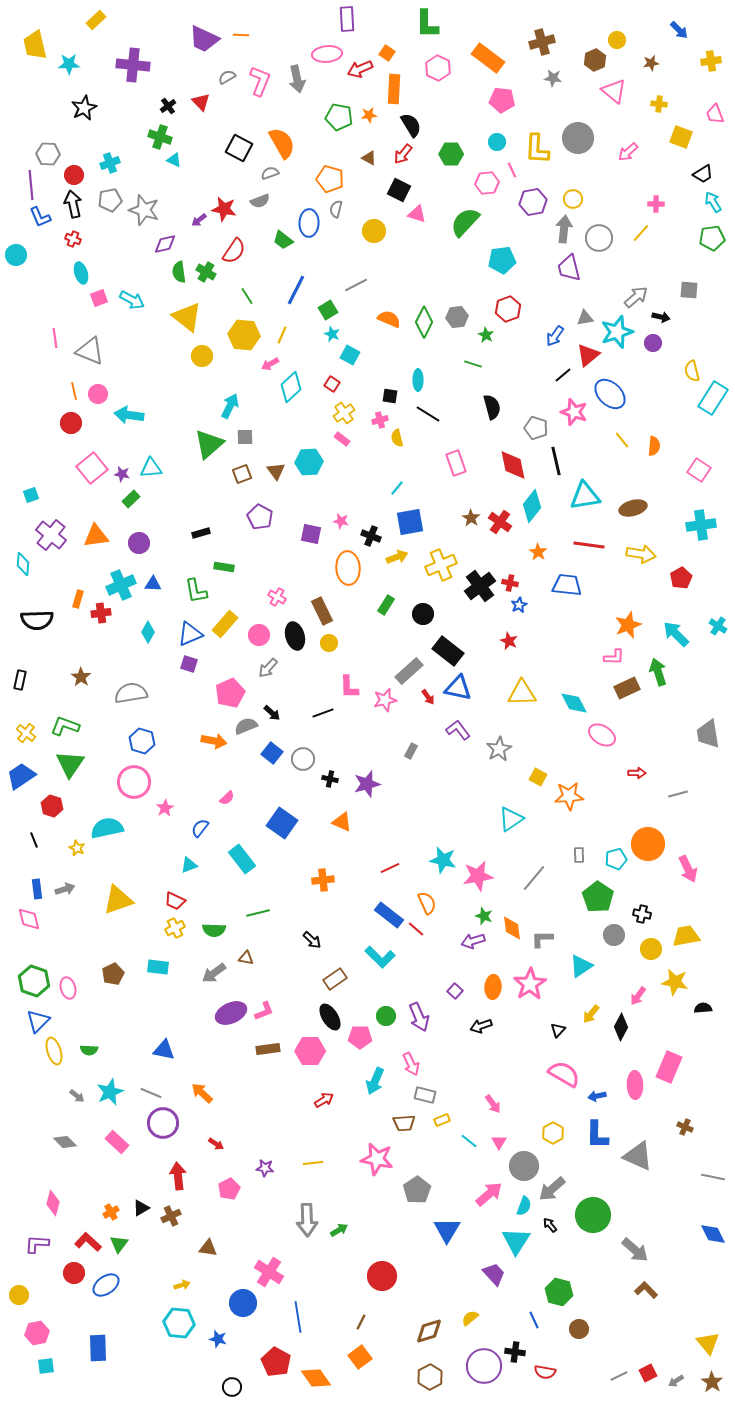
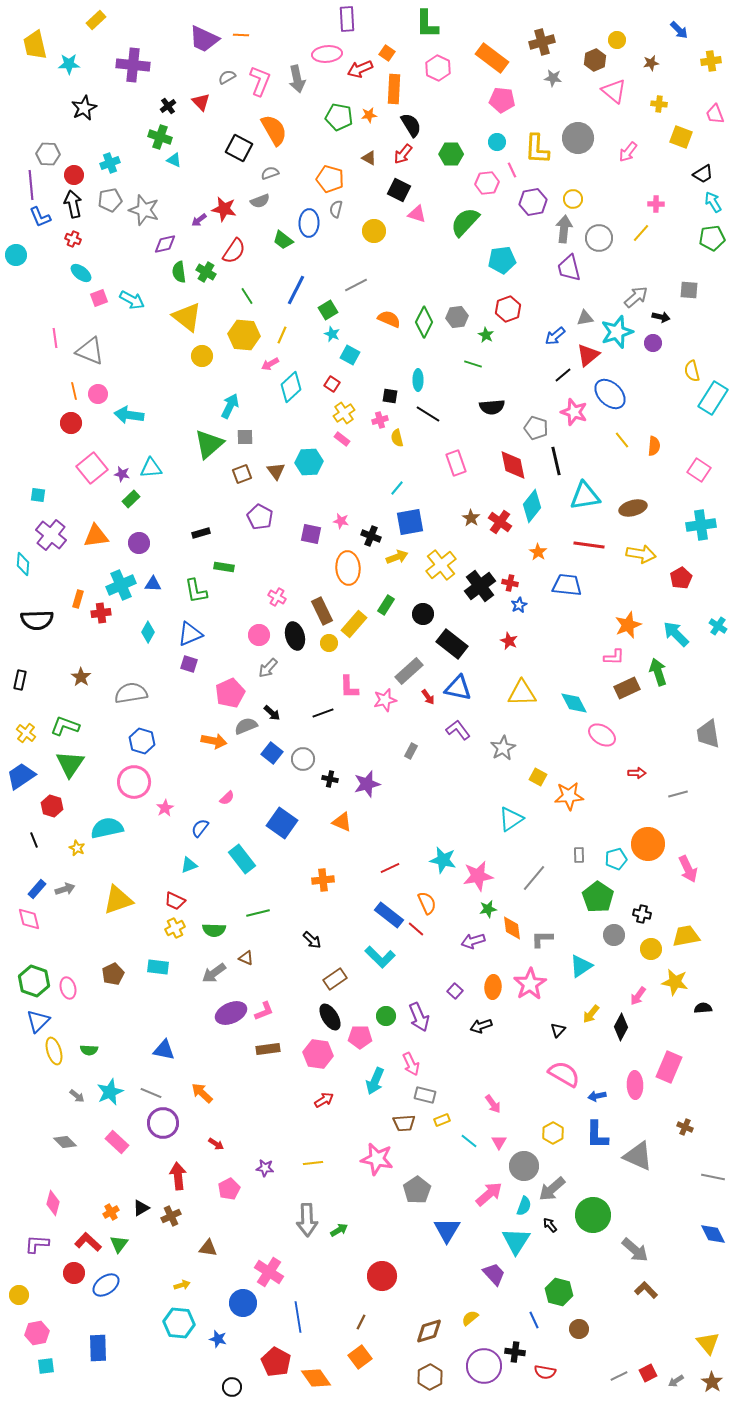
orange rectangle at (488, 58): moved 4 px right
orange semicircle at (282, 143): moved 8 px left, 13 px up
pink arrow at (628, 152): rotated 10 degrees counterclockwise
cyan ellipse at (81, 273): rotated 35 degrees counterclockwise
blue arrow at (555, 336): rotated 15 degrees clockwise
black semicircle at (492, 407): rotated 100 degrees clockwise
cyan square at (31, 495): moved 7 px right; rotated 28 degrees clockwise
yellow cross at (441, 565): rotated 16 degrees counterclockwise
yellow rectangle at (225, 624): moved 129 px right
black rectangle at (448, 651): moved 4 px right, 7 px up
gray star at (499, 749): moved 4 px right, 1 px up
blue rectangle at (37, 889): rotated 48 degrees clockwise
green star at (484, 916): moved 4 px right, 7 px up; rotated 30 degrees counterclockwise
brown triangle at (246, 958): rotated 14 degrees clockwise
pink hexagon at (310, 1051): moved 8 px right, 3 px down; rotated 8 degrees clockwise
